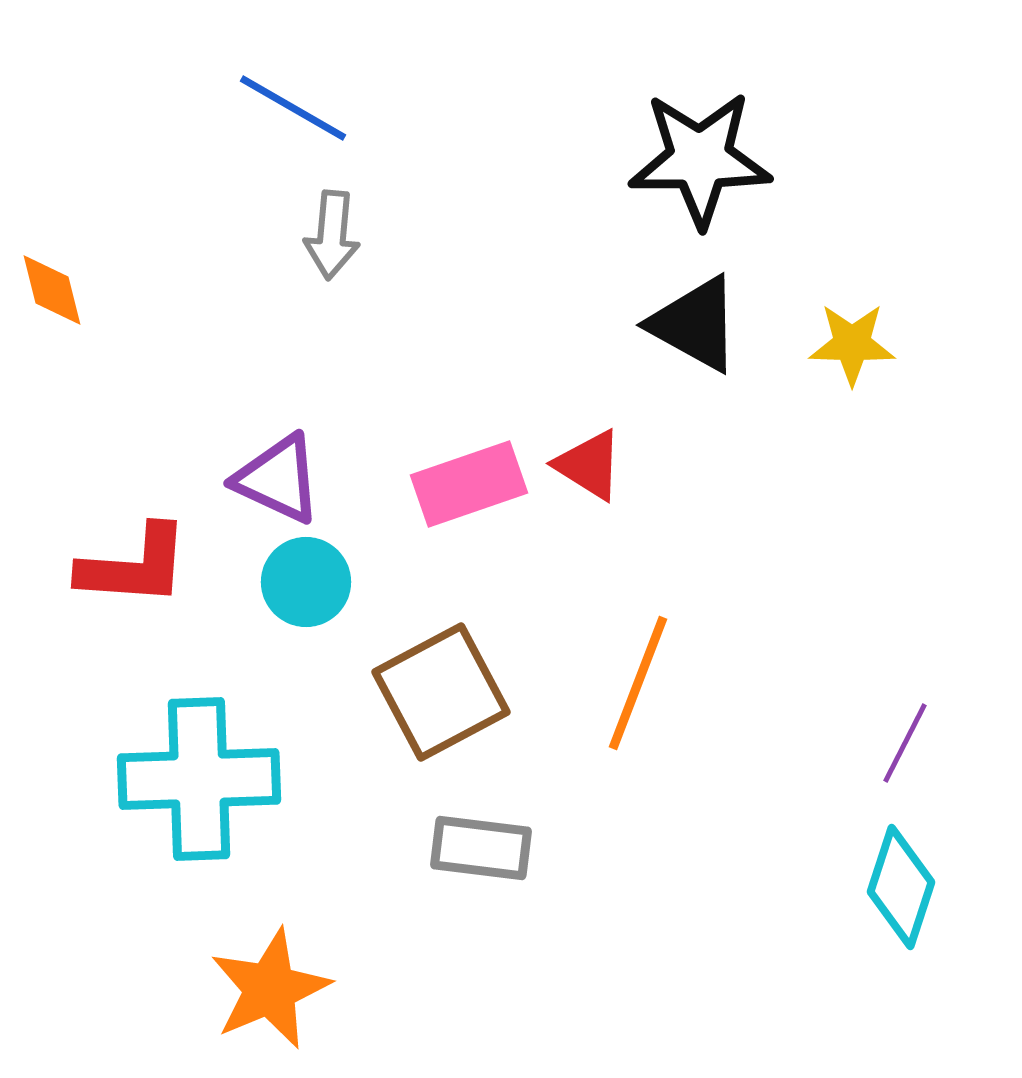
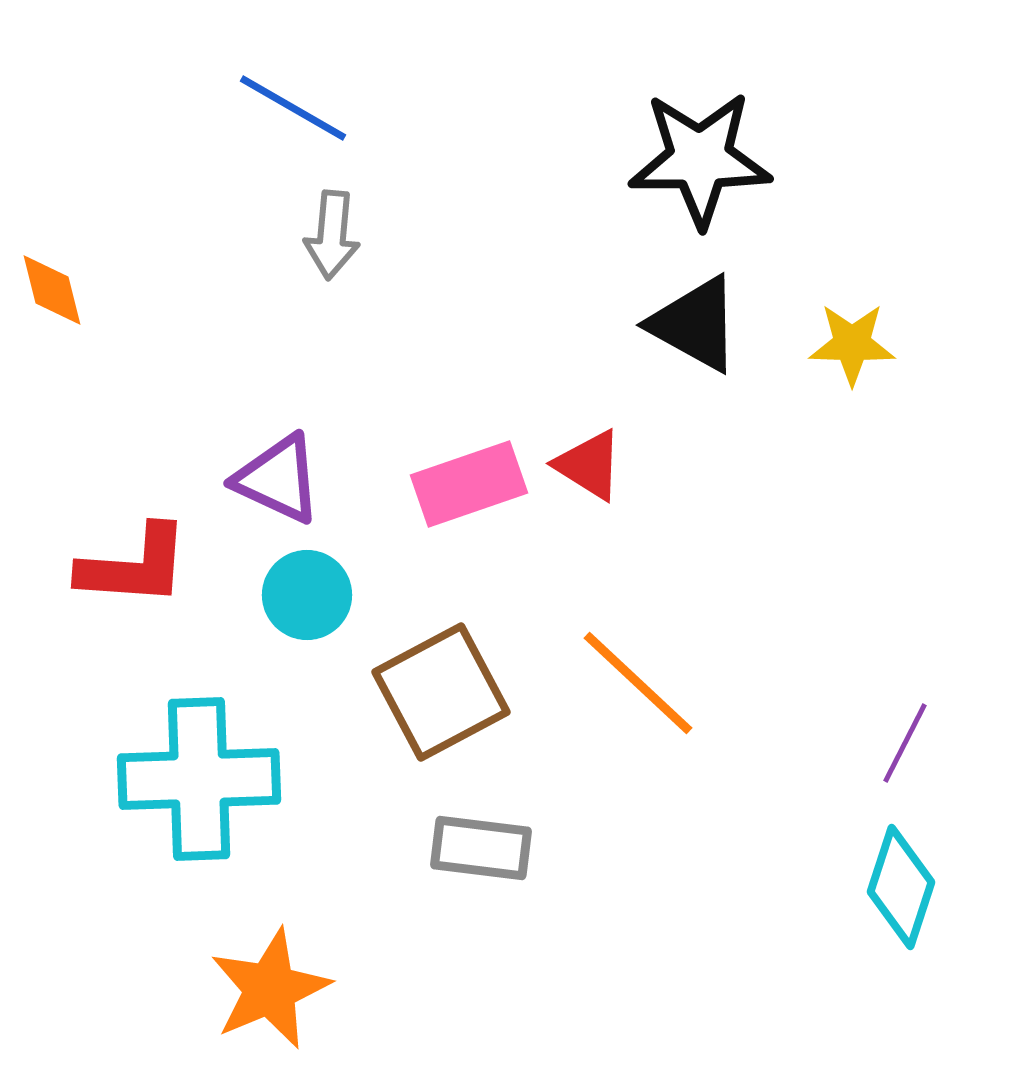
cyan circle: moved 1 px right, 13 px down
orange line: rotated 68 degrees counterclockwise
